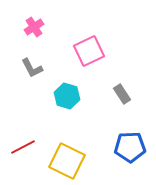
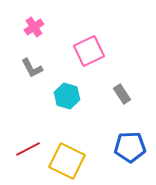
red line: moved 5 px right, 2 px down
